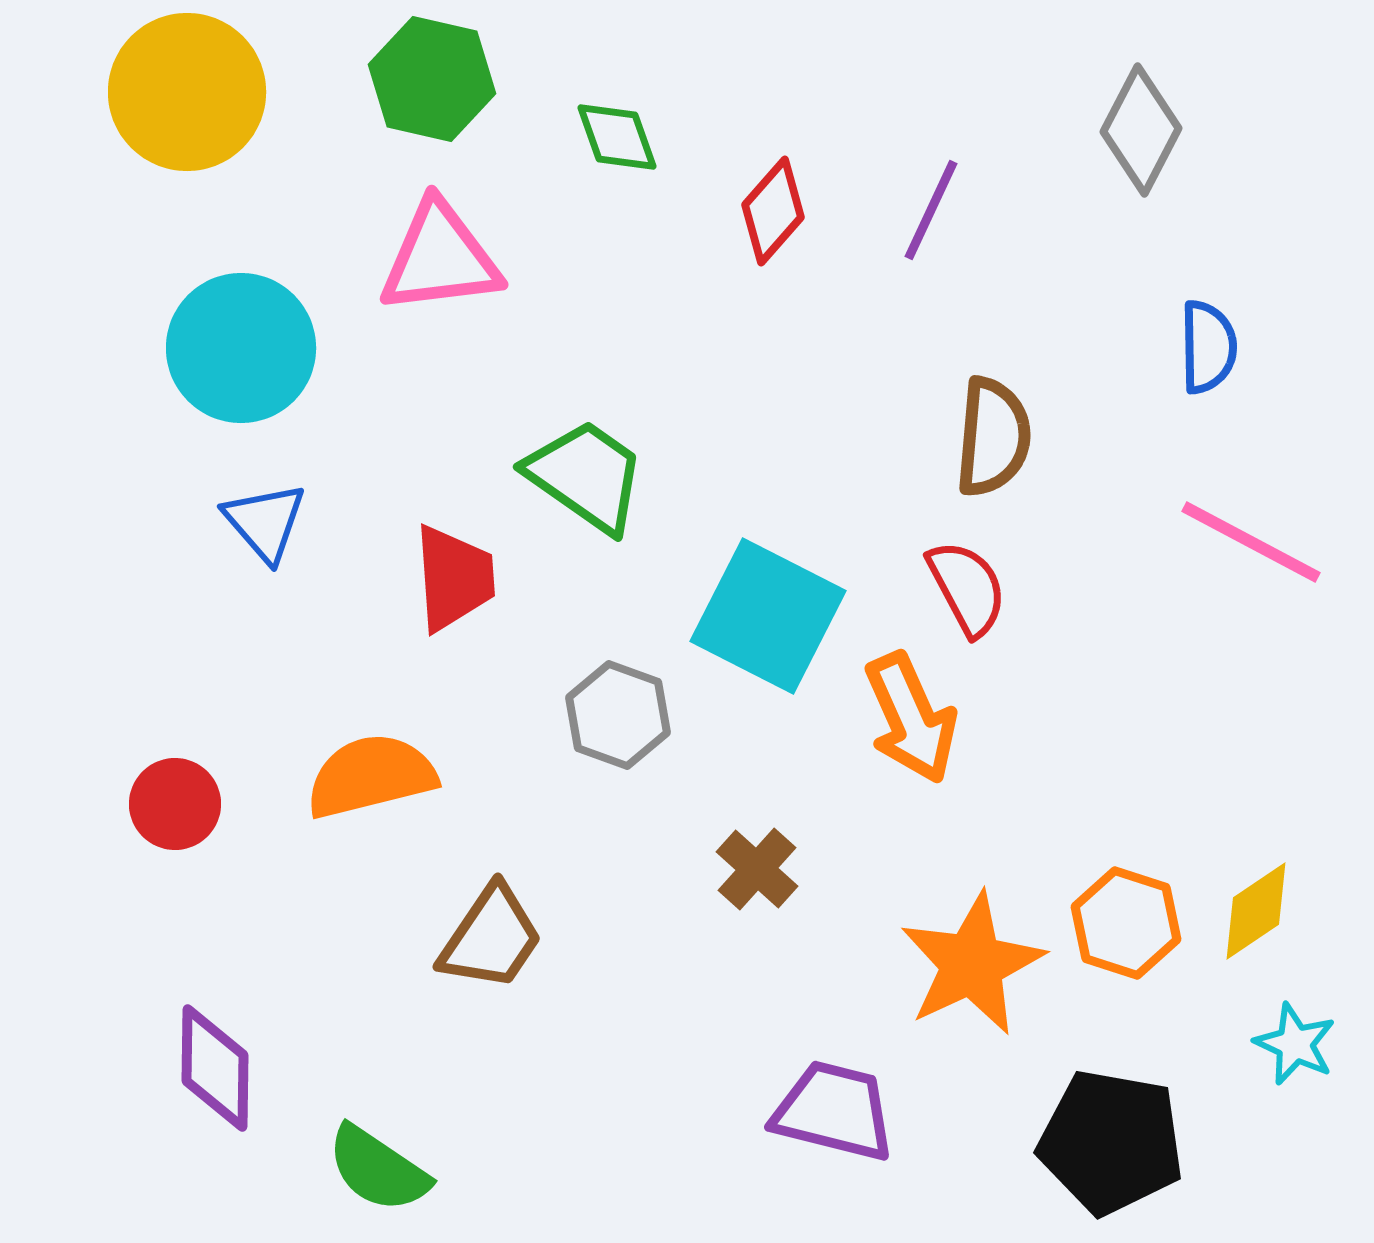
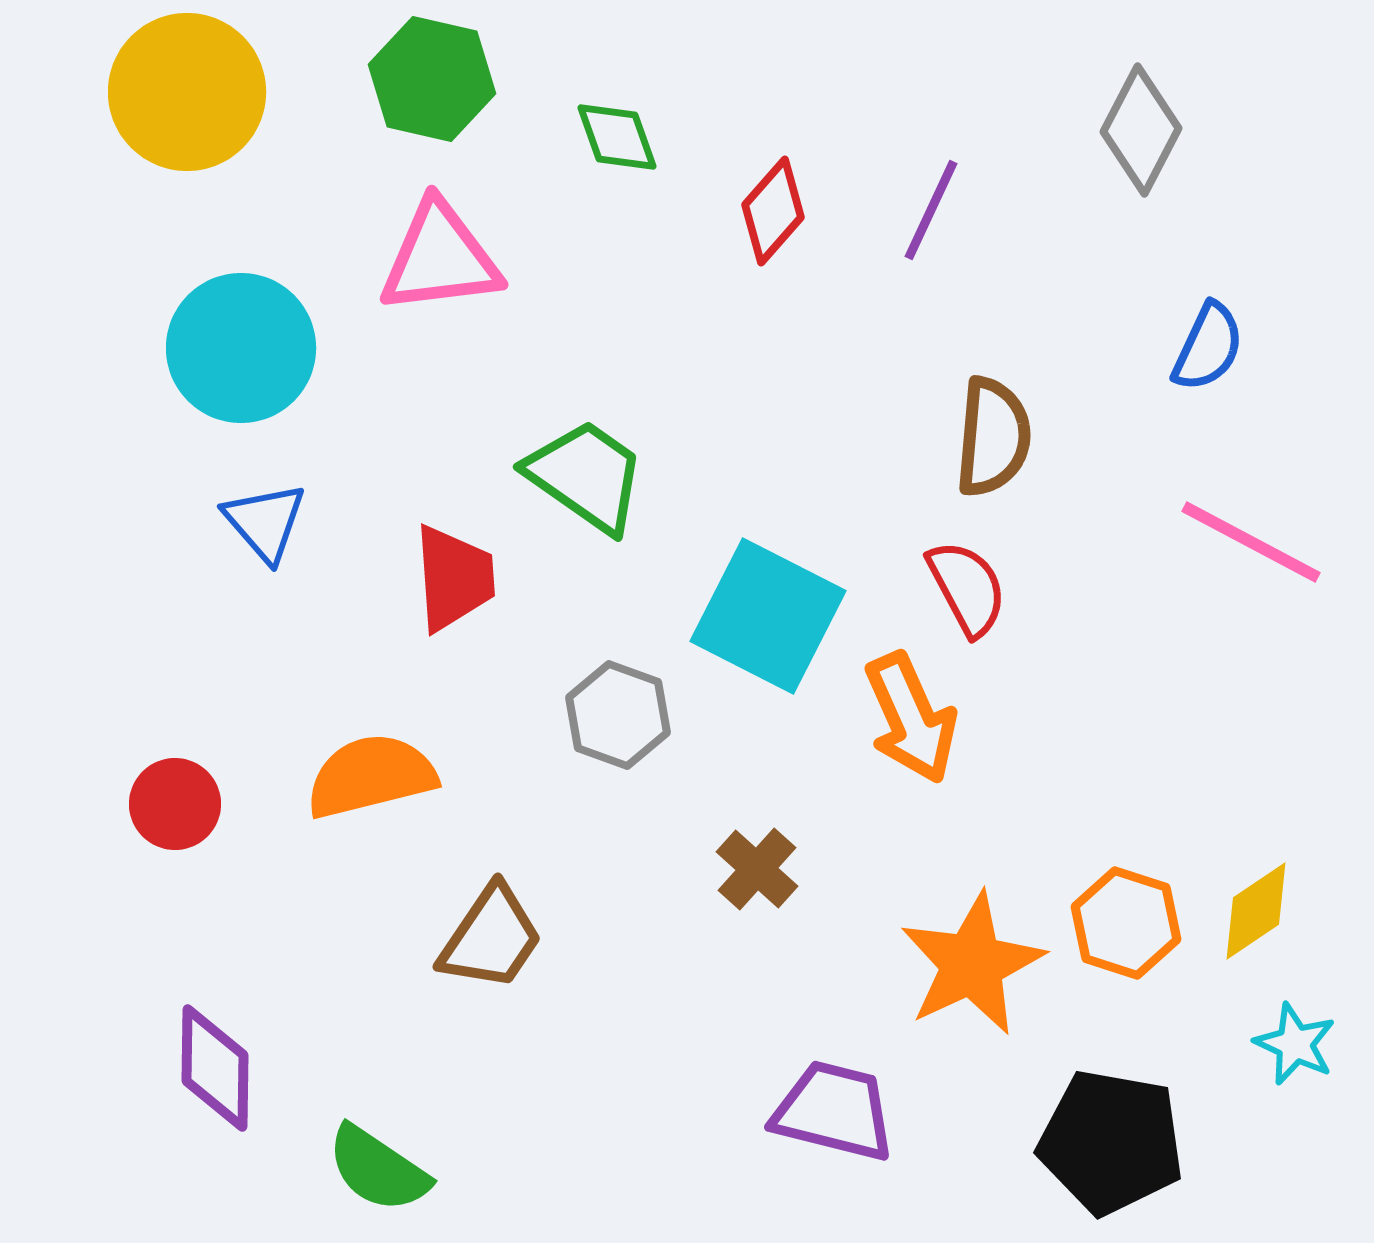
blue semicircle: rotated 26 degrees clockwise
